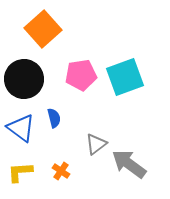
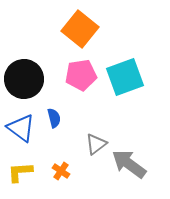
orange square: moved 37 px right; rotated 9 degrees counterclockwise
